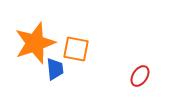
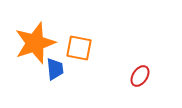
orange square: moved 3 px right, 1 px up
